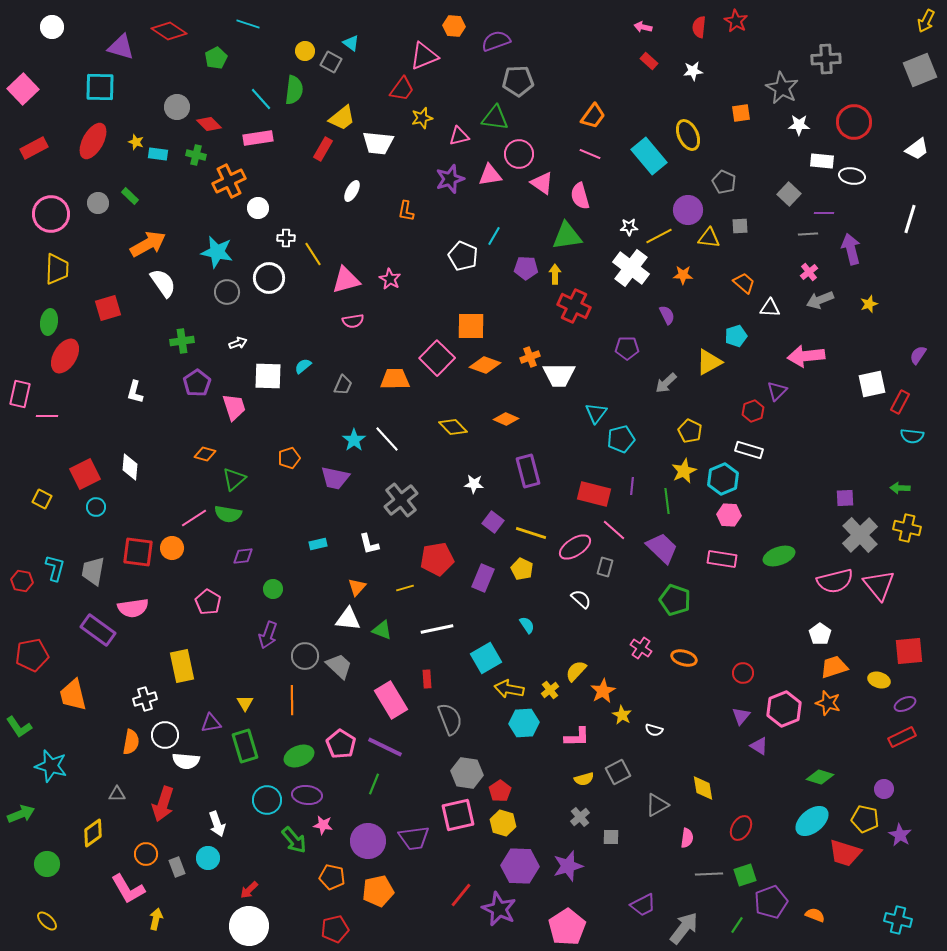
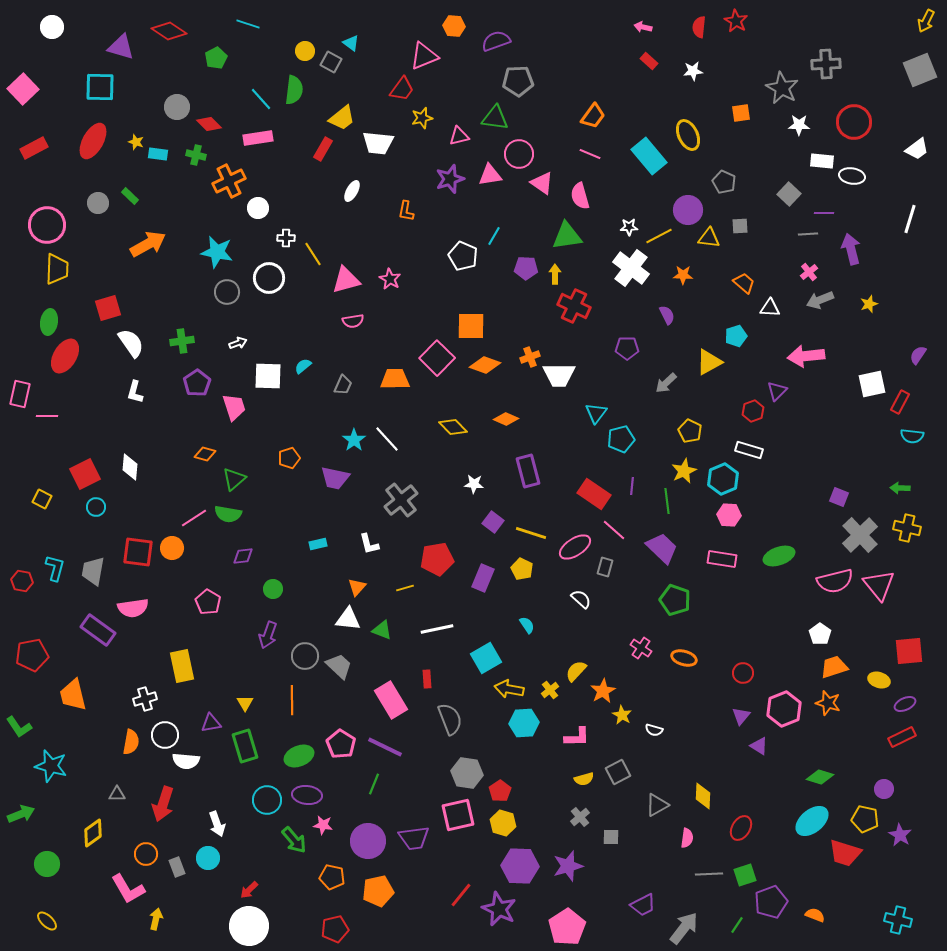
gray cross at (826, 59): moved 5 px down
pink circle at (51, 214): moved 4 px left, 11 px down
white semicircle at (163, 283): moved 32 px left, 60 px down
red rectangle at (594, 494): rotated 20 degrees clockwise
purple square at (845, 498): moved 6 px left, 1 px up; rotated 24 degrees clockwise
yellow diamond at (703, 788): moved 8 px down; rotated 12 degrees clockwise
